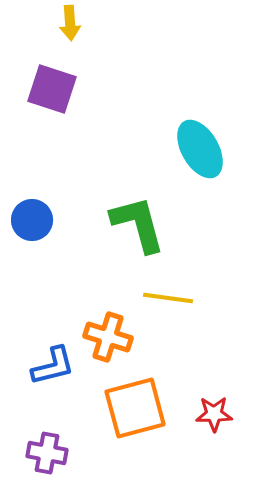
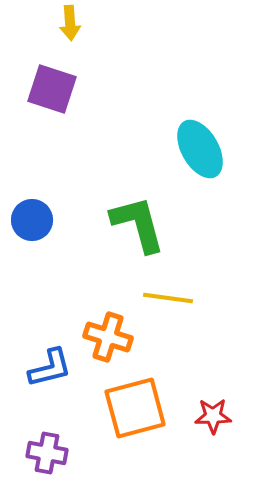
blue L-shape: moved 3 px left, 2 px down
red star: moved 1 px left, 2 px down
